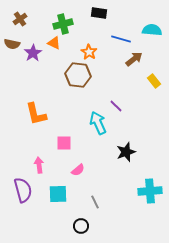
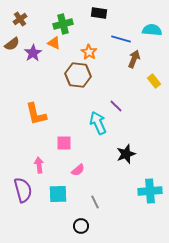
brown semicircle: rotated 49 degrees counterclockwise
brown arrow: rotated 30 degrees counterclockwise
black star: moved 2 px down
